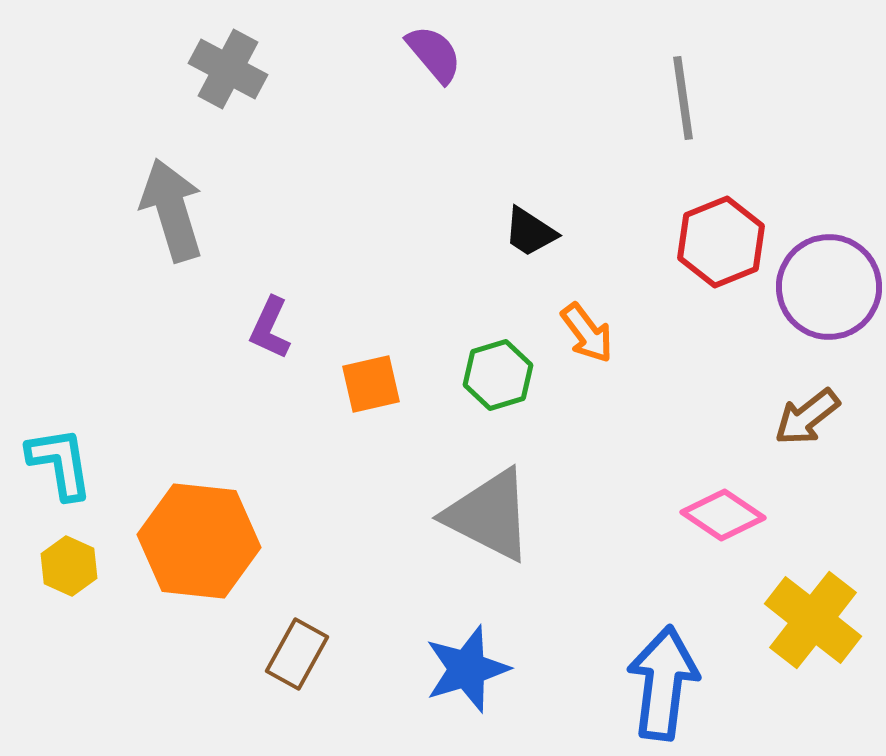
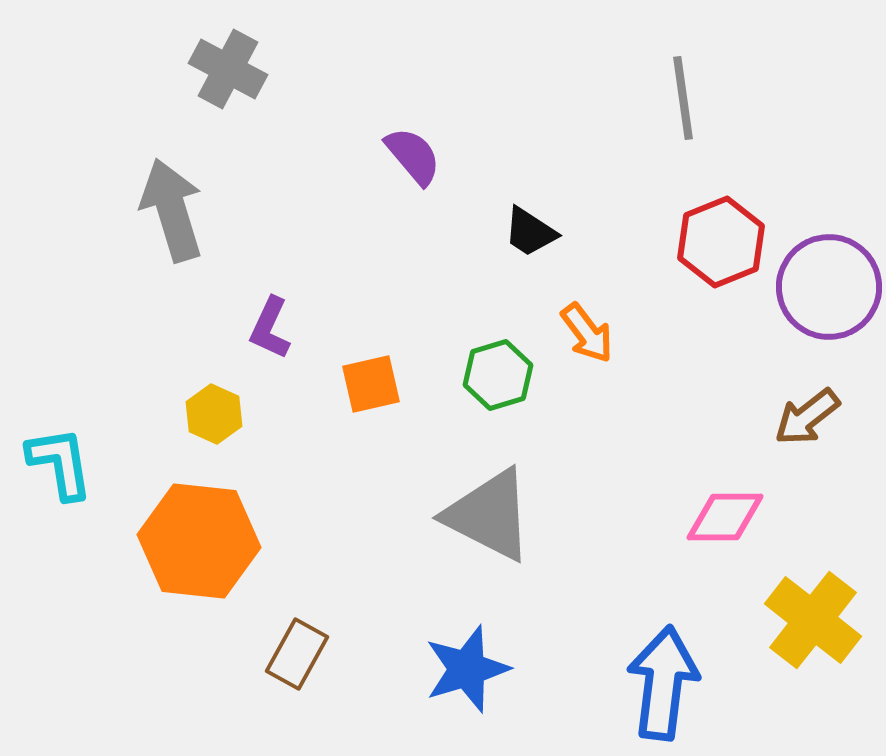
purple semicircle: moved 21 px left, 102 px down
pink diamond: moved 2 px right, 2 px down; rotated 34 degrees counterclockwise
yellow hexagon: moved 145 px right, 152 px up
